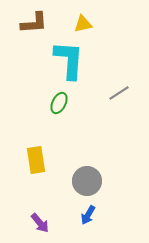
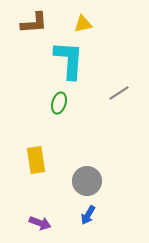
green ellipse: rotated 10 degrees counterclockwise
purple arrow: rotated 30 degrees counterclockwise
